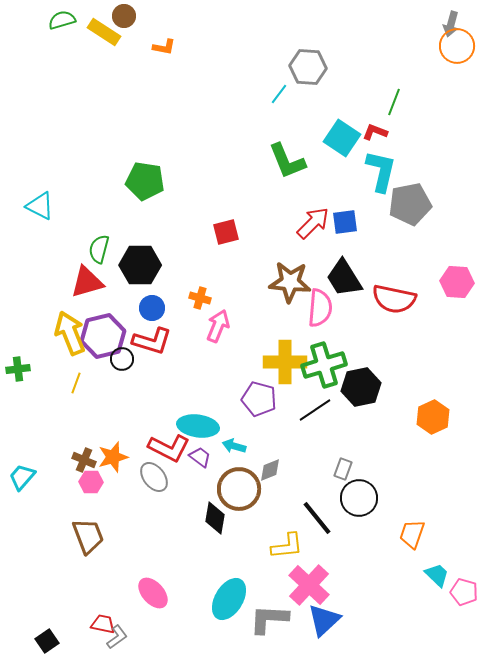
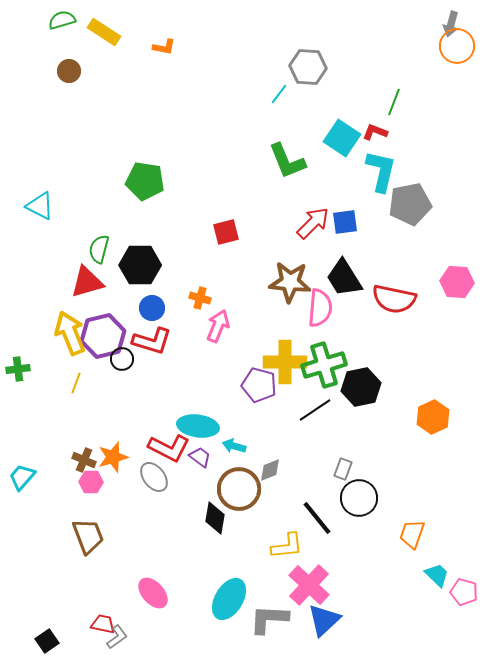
brown circle at (124, 16): moved 55 px left, 55 px down
purple pentagon at (259, 399): moved 14 px up
